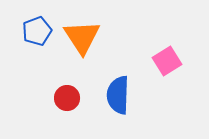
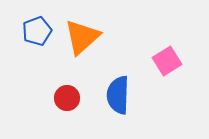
orange triangle: rotated 21 degrees clockwise
